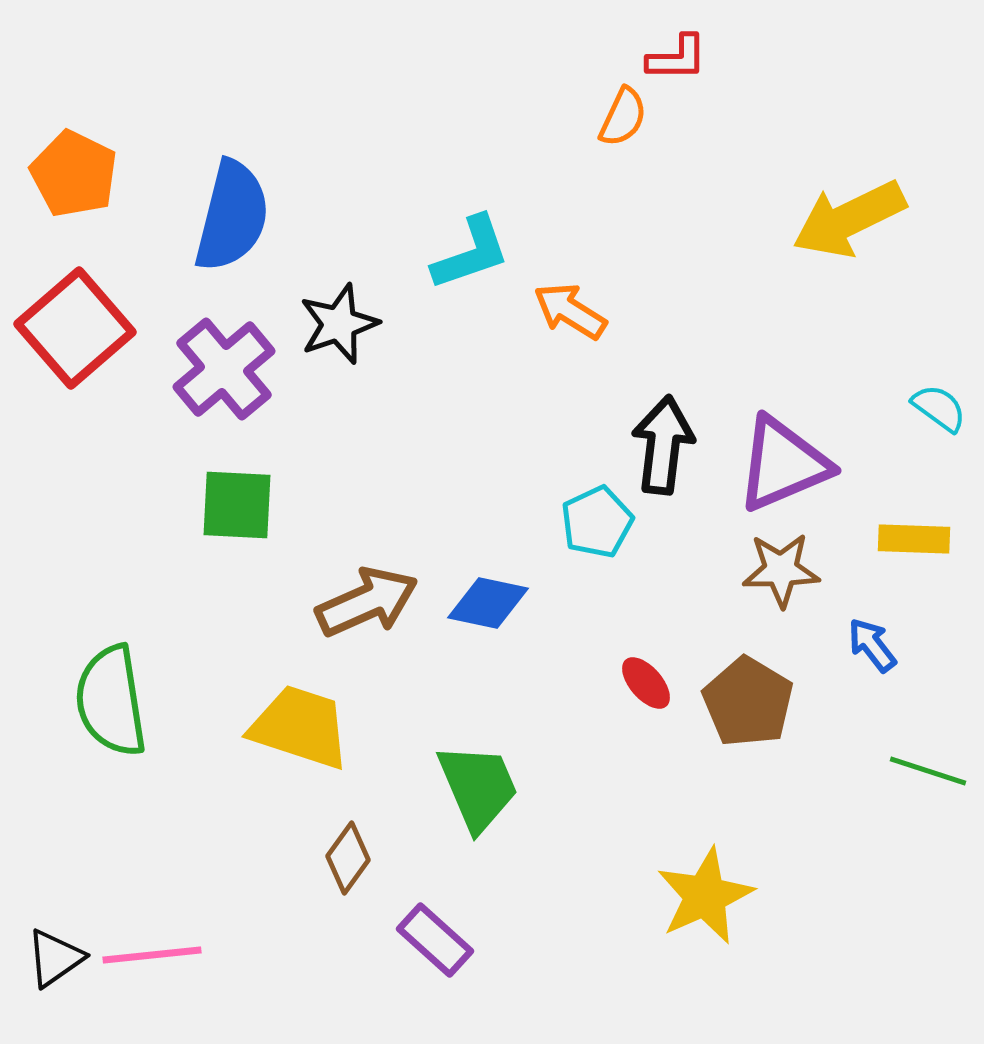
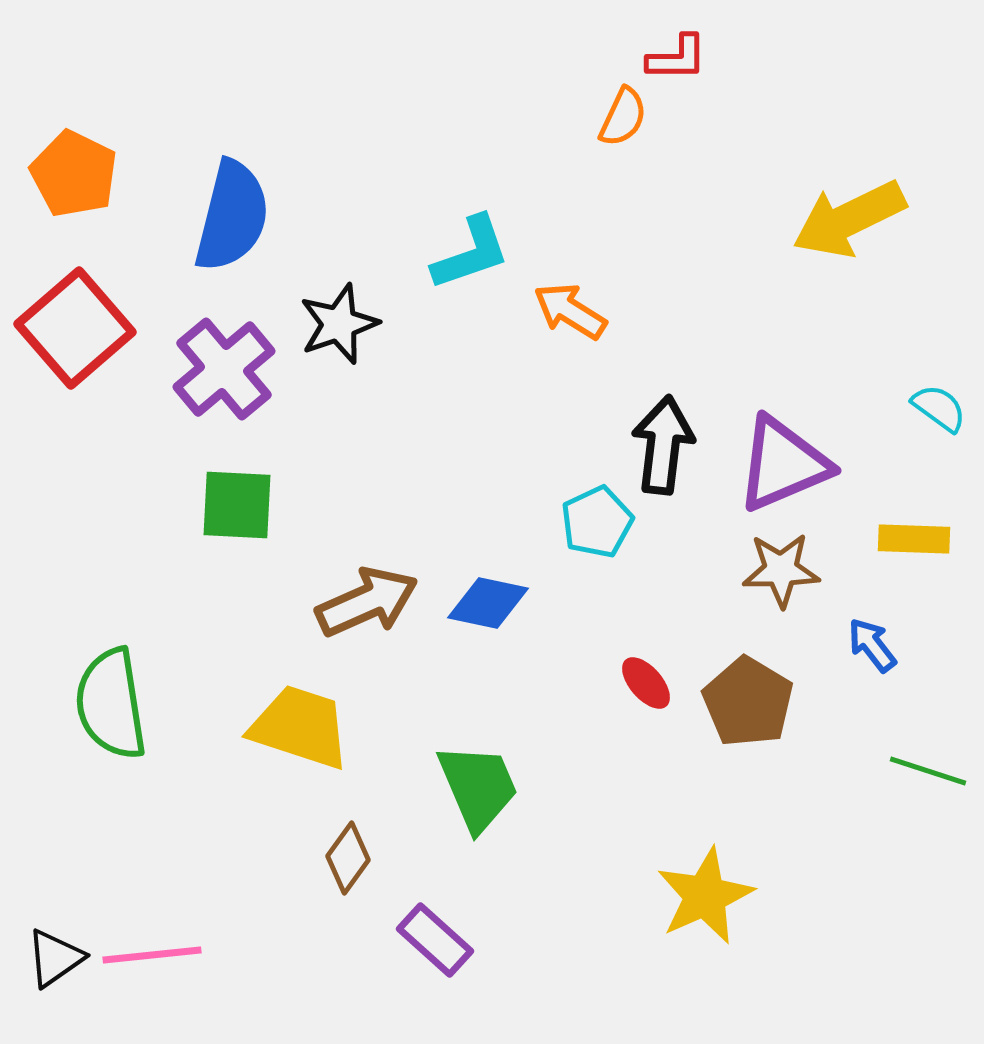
green semicircle: moved 3 px down
